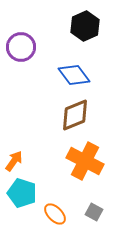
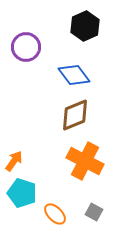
purple circle: moved 5 px right
